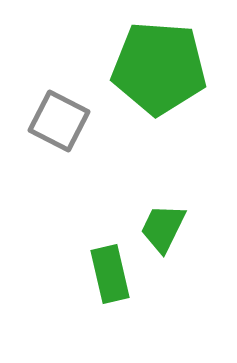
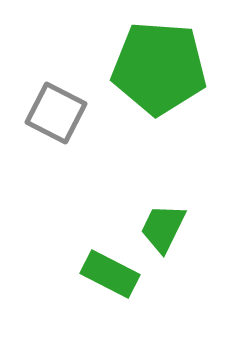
gray square: moved 3 px left, 8 px up
green rectangle: rotated 50 degrees counterclockwise
